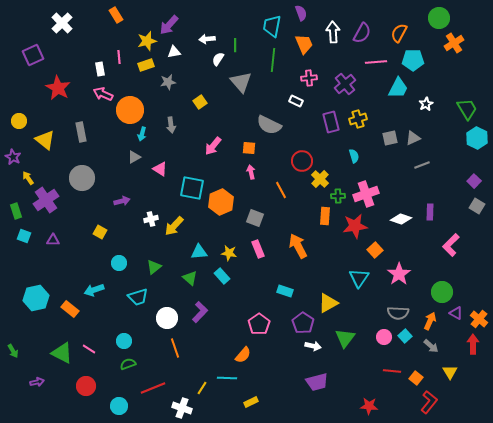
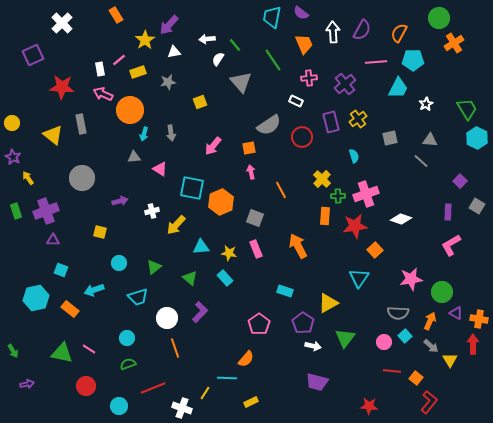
purple semicircle at (301, 13): rotated 147 degrees clockwise
cyan trapezoid at (272, 26): moved 9 px up
purple semicircle at (362, 33): moved 3 px up
yellow star at (147, 41): moved 2 px left, 1 px up; rotated 18 degrees counterclockwise
green line at (235, 45): rotated 40 degrees counterclockwise
pink line at (119, 57): moved 3 px down; rotated 56 degrees clockwise
green line at (273, 60): rotated 40 degrees counterclockwise
yellow rectangle at (146, 65): moved 8 px left, 7 px down
red star at (58, 88): moved 4 px right, 1 px up; rotated 25 degrees counterclockwise
yellow square at (200, 102): rotated 16 degrees clockwise
yellow cross at (358, 119): rotated 18 degrees counterclockwise
yellow circle at (19, 121): moved 7 px left, 2 px down
gray arrow at (171, 125): moved 8 px down
gray semicircle at (269, 125): rotated 60 degrees counterclockwise
gray rectangle at (81, 132): moved 8 px up
cyan arrow at (142, 134): moved 2 px right
gray triangle at (413, 138): moved 17 px right, 2 px down; rotated 28 degrees clockwise
yellow triangle at (45, 140): moved 8 px right, 5 px up
orange square at (249, 148): rotated 16 degrees counterclockwise
gray triangle at (134, 157): rotated 24 degrees clockwise
red circle at (302, 161): moved 24 px up
gray line at (422, 165): moved 1 px left, 4 px up; rotated 63 degrees clockwise
yellow cross at (320, 179): moved 2 px right
purple square at (474, 181): moved 14 px left
purple cross at (46, 200): moved 11 px down; rotated 15 degrees clockwise
purple arrow at (122, 201): moved 2 px left
purple rectangle at (430, 212): moved 18 px right
white cross at (151, 219): moved 1 px right, 8 px up
yellow arrow at (174, 226): moved 2 px right, 1 px up
yellow square at (100, 232): rotated 16 degrees counterclockwise
cyan square at (24, 236): moved 37 px right, 34 px down
pink L-shape at (451, 245): rotated 15 degrees clockwise
pink rectangle at (258, 249): moved 2 px left
cyan triangle at (199, 252): moved 2 px right, 5 px up
pink star at (399, 274): moved 12 px right, 5 px down; rotated 25 degrees clockwise
cyan rectangle at (222, 276): moved 3 px right, 2 px down
orange cross at (479, 319): rotated 30 degrees counterclockwise
pink circle at (384, 337): moved 5 px down
cyan circle at (124, 341): moved 3 px right, 3 px up
green triangle at (62, 353): rotated 15 degrees counterclockwise
orange semicircle at (243, 355): moved 3 px right, 4 px down
yellow triangle at (450, 372): moved 12 px up
purple arrow at (37, 382): moved 10 px left, 2 px down
purple trapezoid at (317, 382): rotated 30 degrees clockwise
yellow line at (202, 388): moved 3 px right, 5 px down
